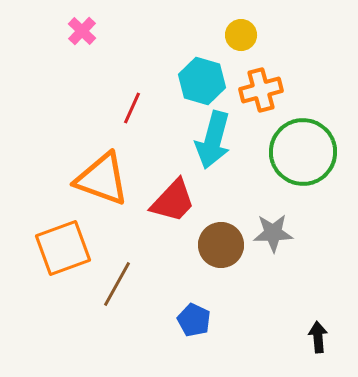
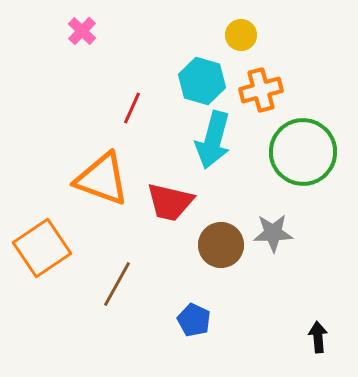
red trapezoid: moved 3 px left, 1 px down; rotated 60 degrees clockwise
orange square: moved 21 px left; rotated 14 degrees counterclockwise
